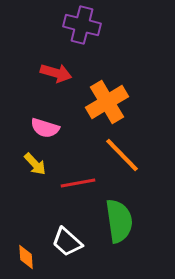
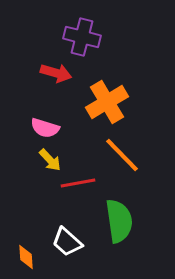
purple cross: moved 12 px down
yellow arrow: moved 15 px right, 4 px up
